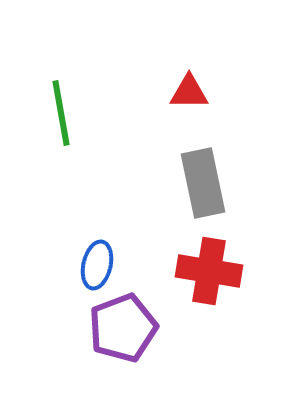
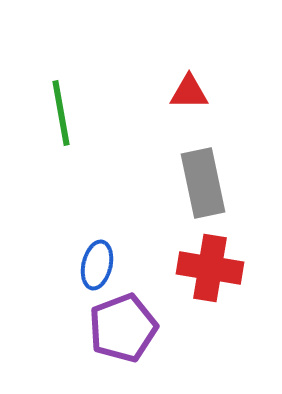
red cross: moved 1 px right, 3 px up
